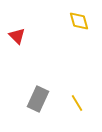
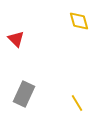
red triangle: moved 1 px left, 3 px down
gray rectangle: moved 14 px left, 5 px up
